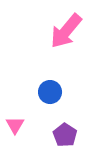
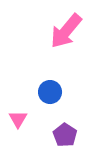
pink triangle: moved 3 px right, 6 px up
